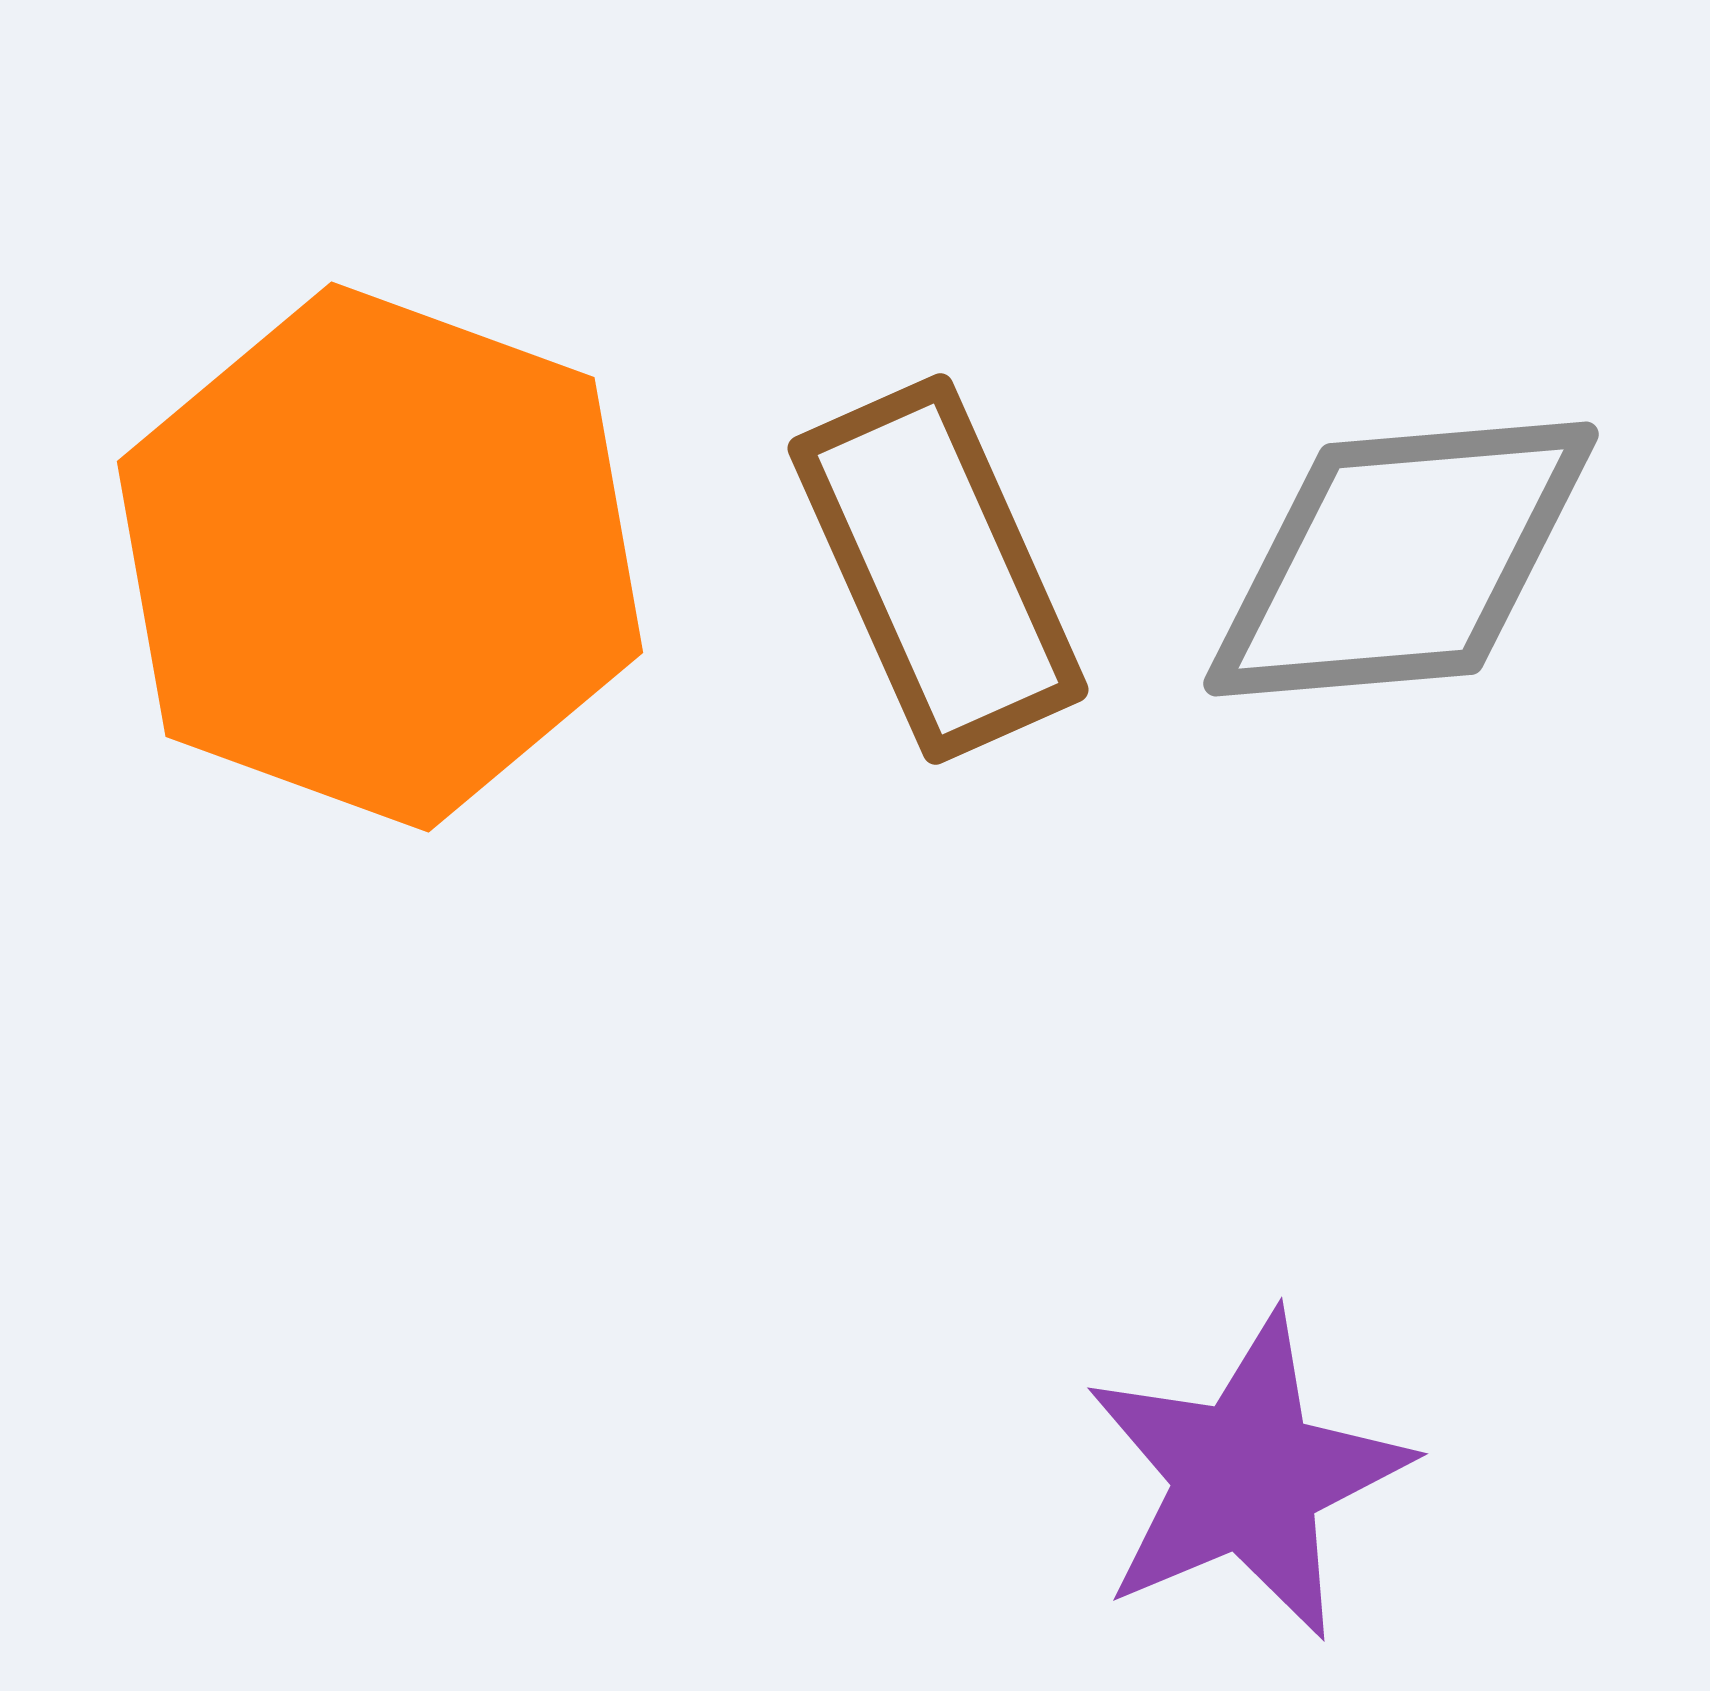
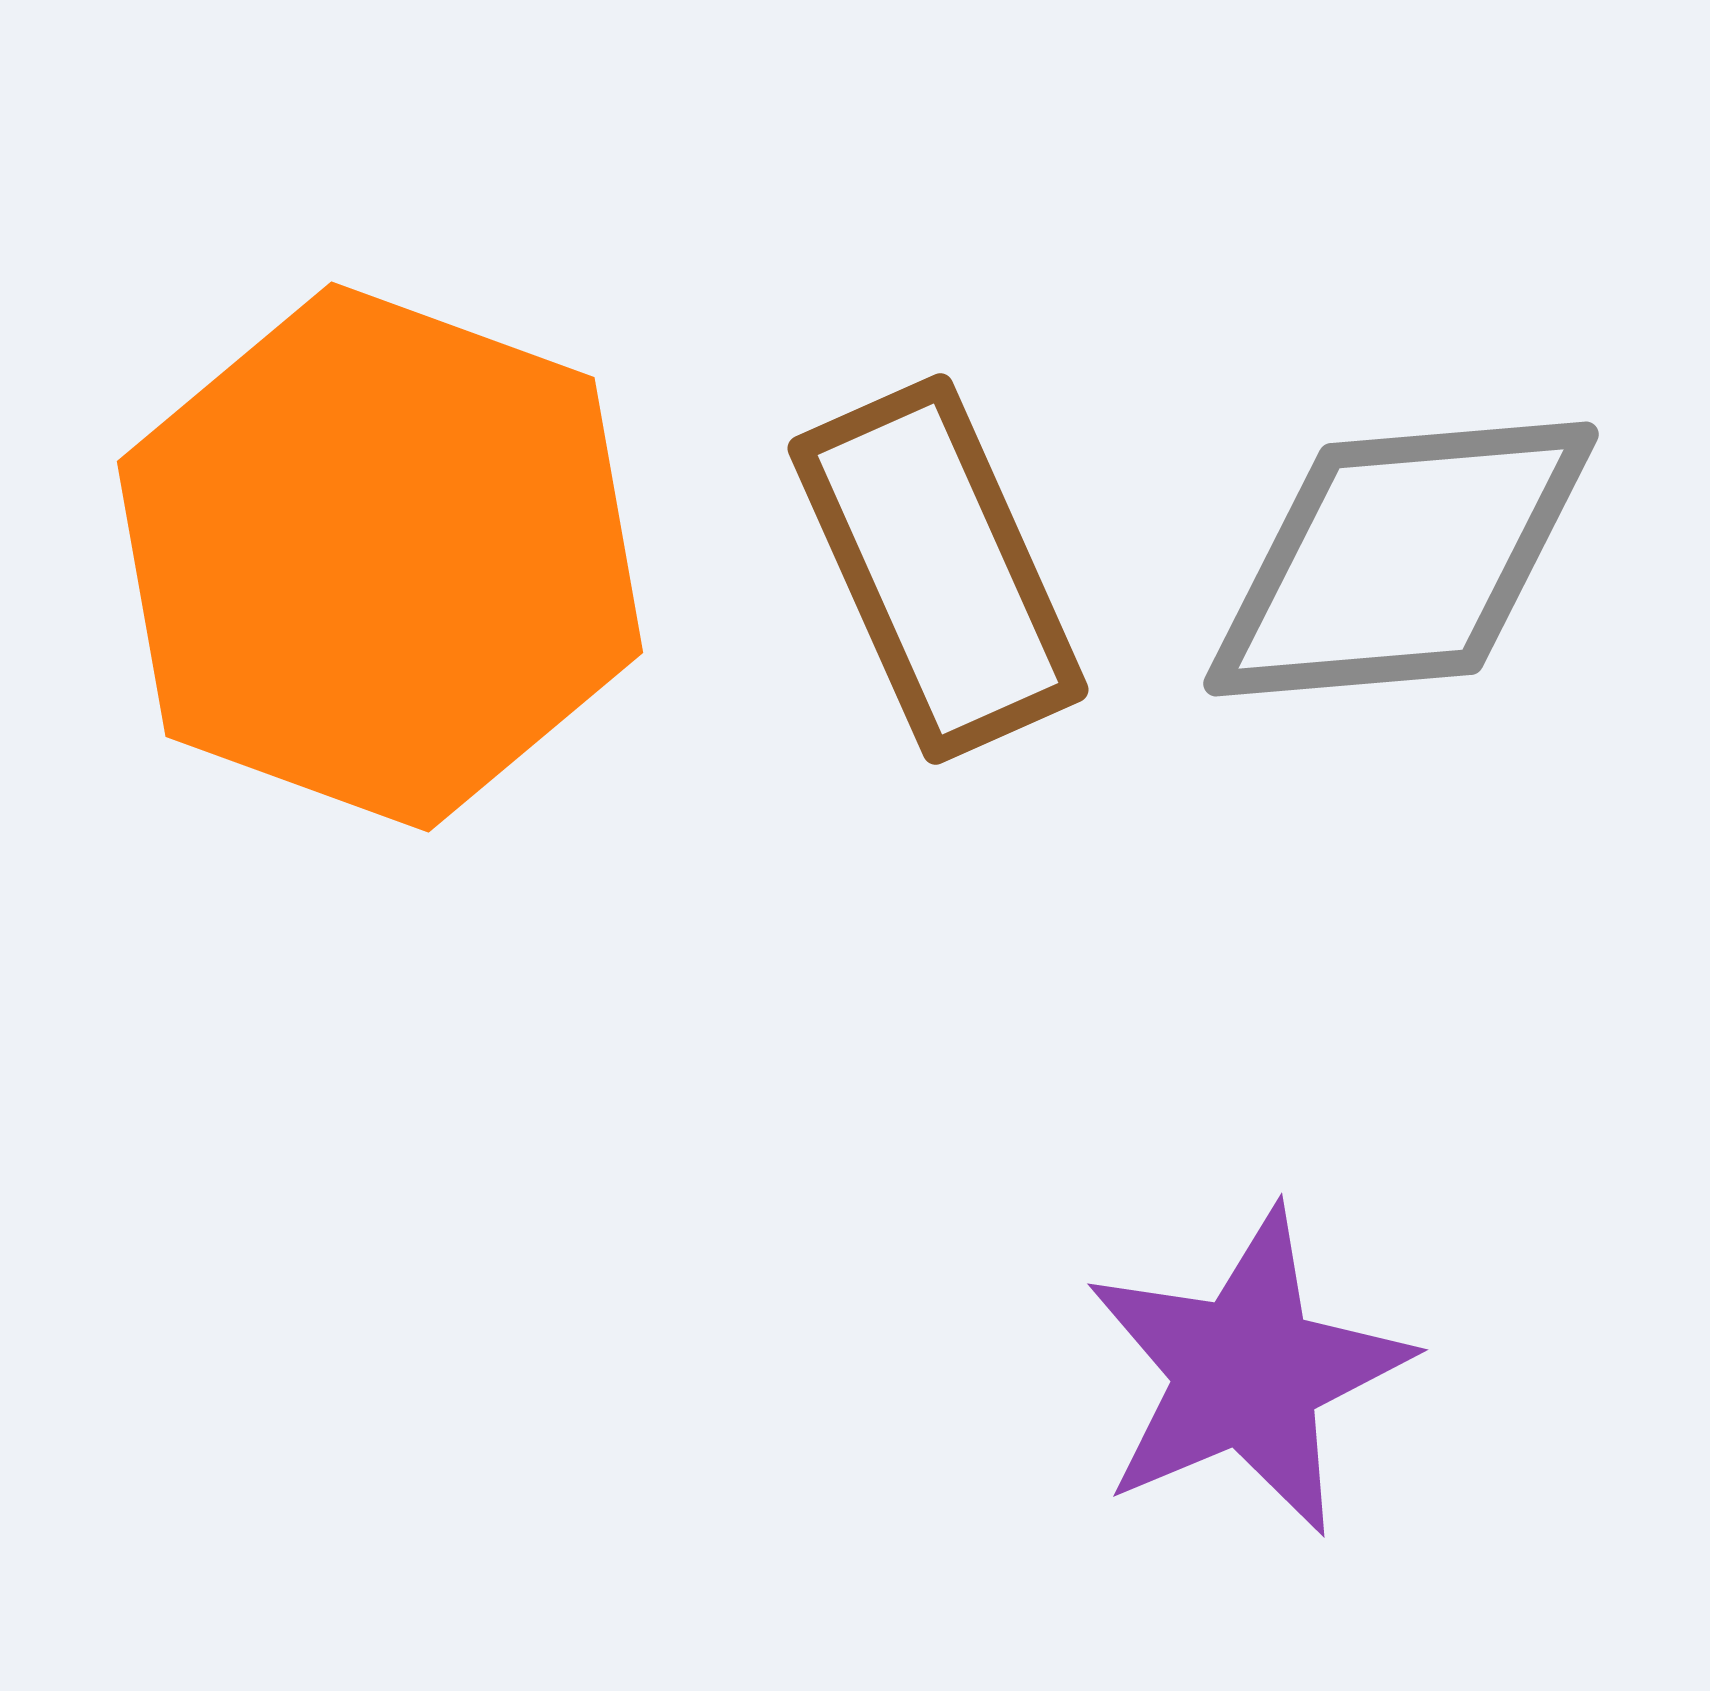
purple star: moved 104 px up
